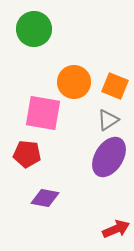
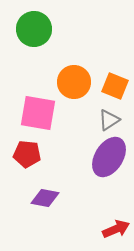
pink square: moved 5 px left
gray triangle: moved 1 px right
